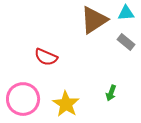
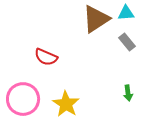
brown triangle: moved 2 px right, 1 px up
gray rectangle: moved 1 px right; rotated 12 degrees clockwise
green arrow: moved 17 px right; rotated 28 degrees counterclockwise
